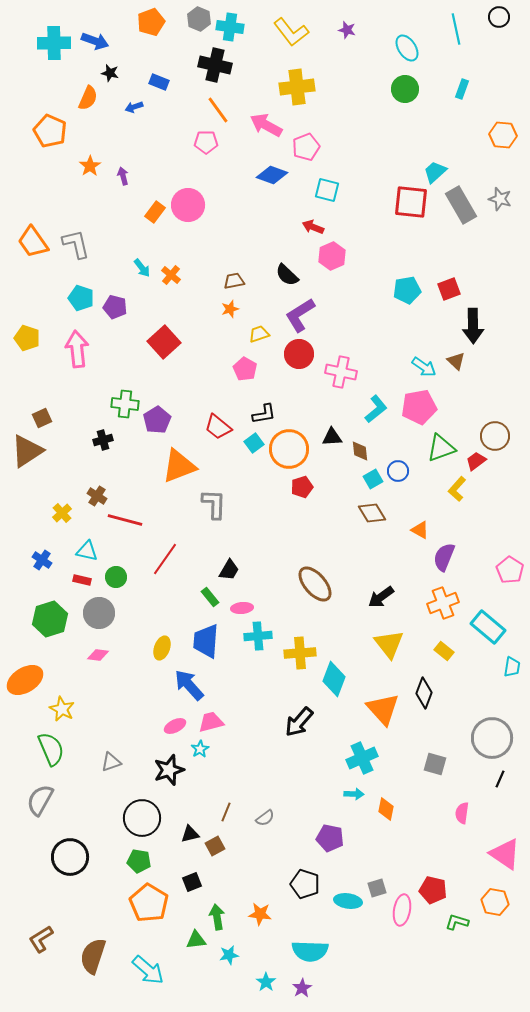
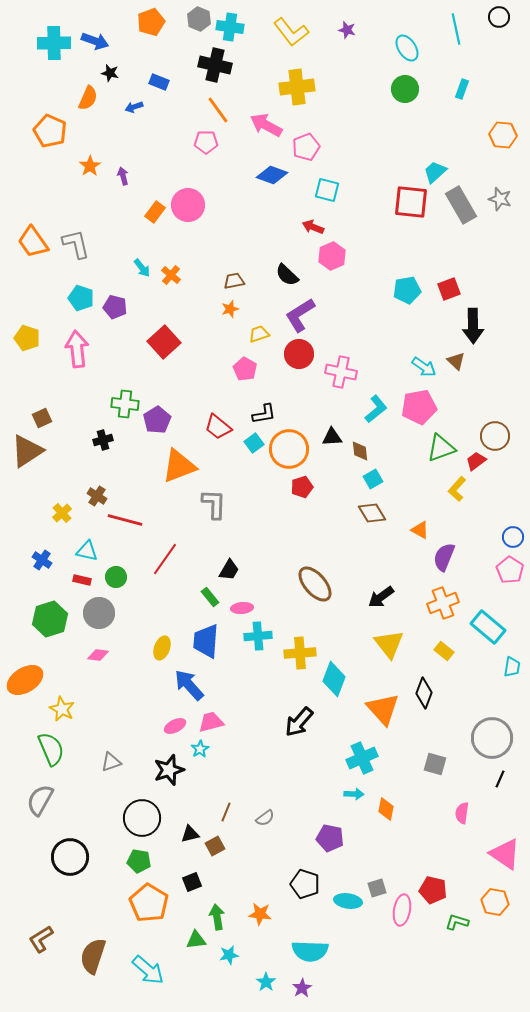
blue circle at (398, 471): moved 115 px right, 66 px down
